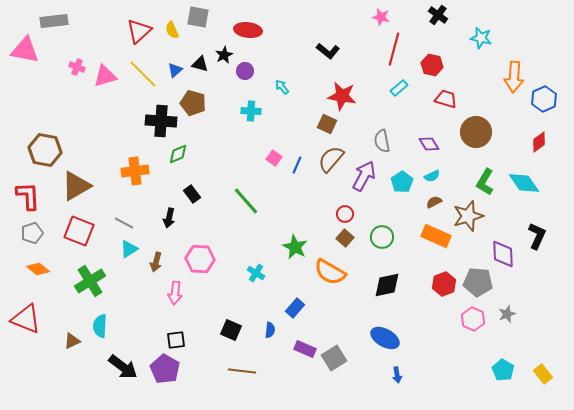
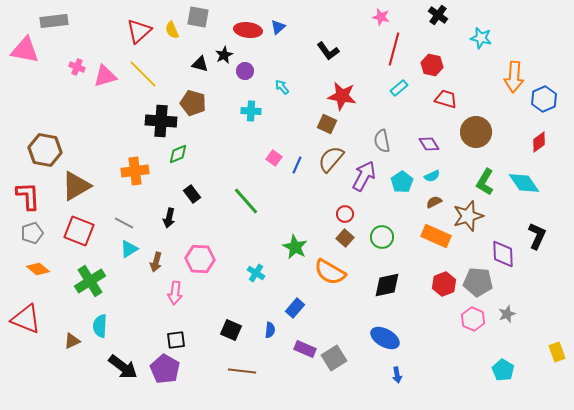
black L-shape at (328, 51): rotated 15 degrees clockwise
blue triangle at (175, 70): moved 103 px right, 43 px up
yellow rectangle at (543, 374): moved 14 px right, 22 px up; rotated 18 degrees clockwise
